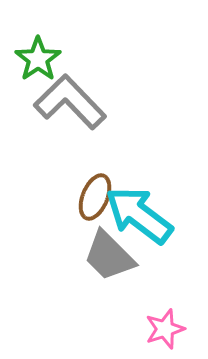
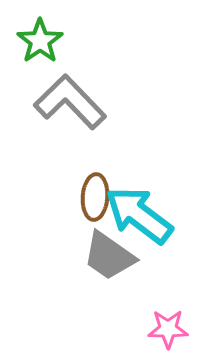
green star: moved 2 px right, 18 px up
brown ellipse: rotated 18 degrees counterclockwise
gray trapezoid: rotated 10 degrees counterclockwise
pink star: moved 3 px right; rotated 18 degrees clockwise
